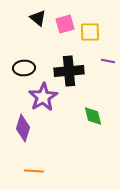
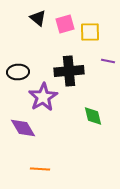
black ellipse: moved 6 px left, 4 px down
purple diamond: rotated 48 degrees counterclockwise
orange line: moved 6 px right, 2 px up
